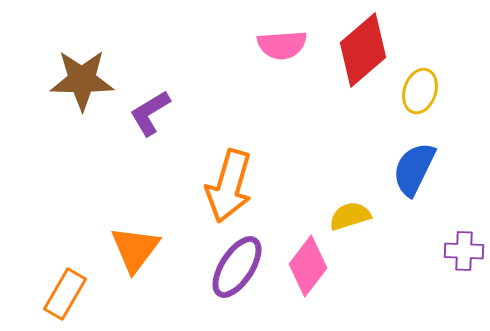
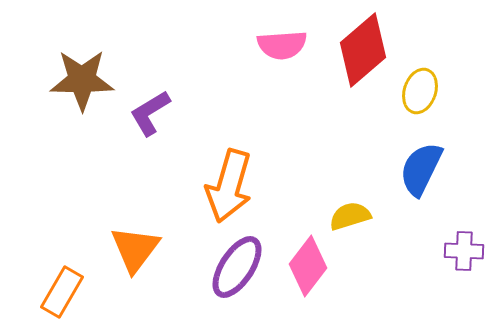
blue semicircle: moved 7 px right
orange rectangle: moved 3 px left, 2 px up
